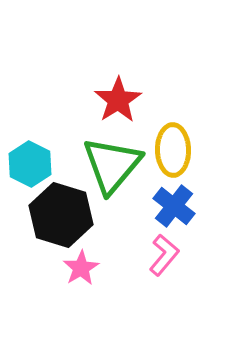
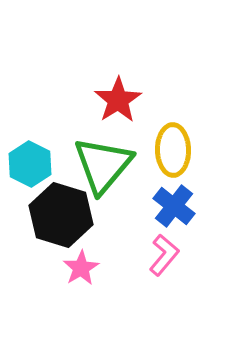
green triangle: moved 9 px left
